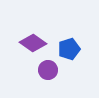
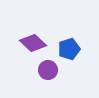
purple diamond: rotated 8 degrees clockwise
